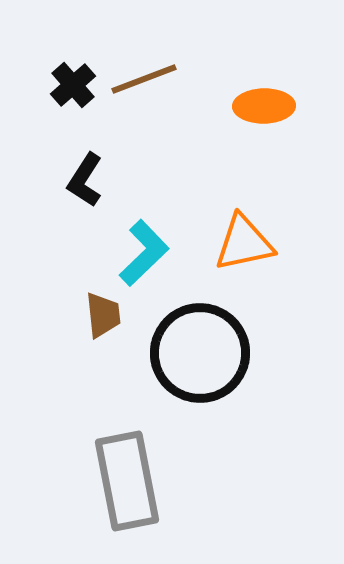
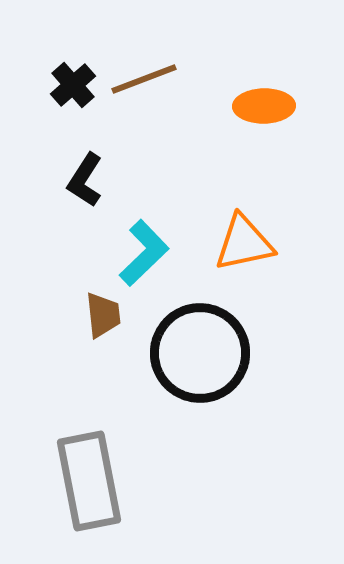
gray rectangle: moved 38 px left
